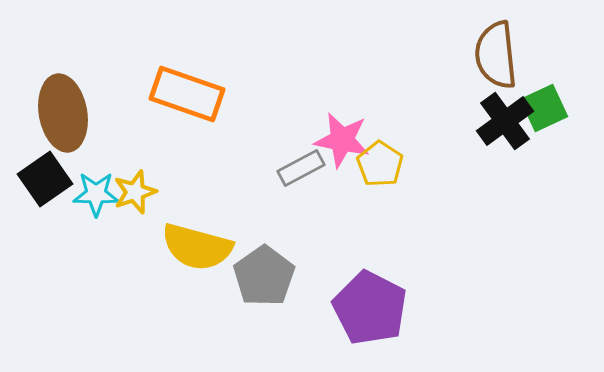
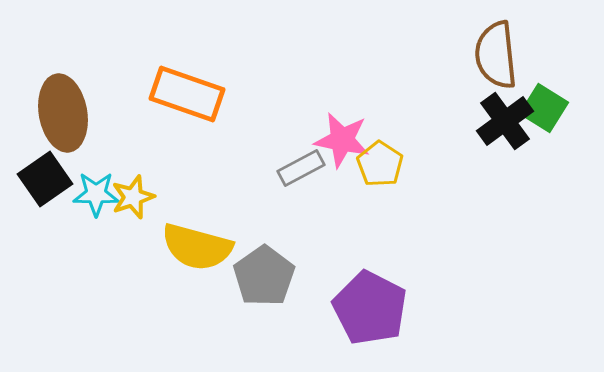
green square: rotated 33 degrees counterclockwise
yellow star: moved 2 px left, 5 px down
